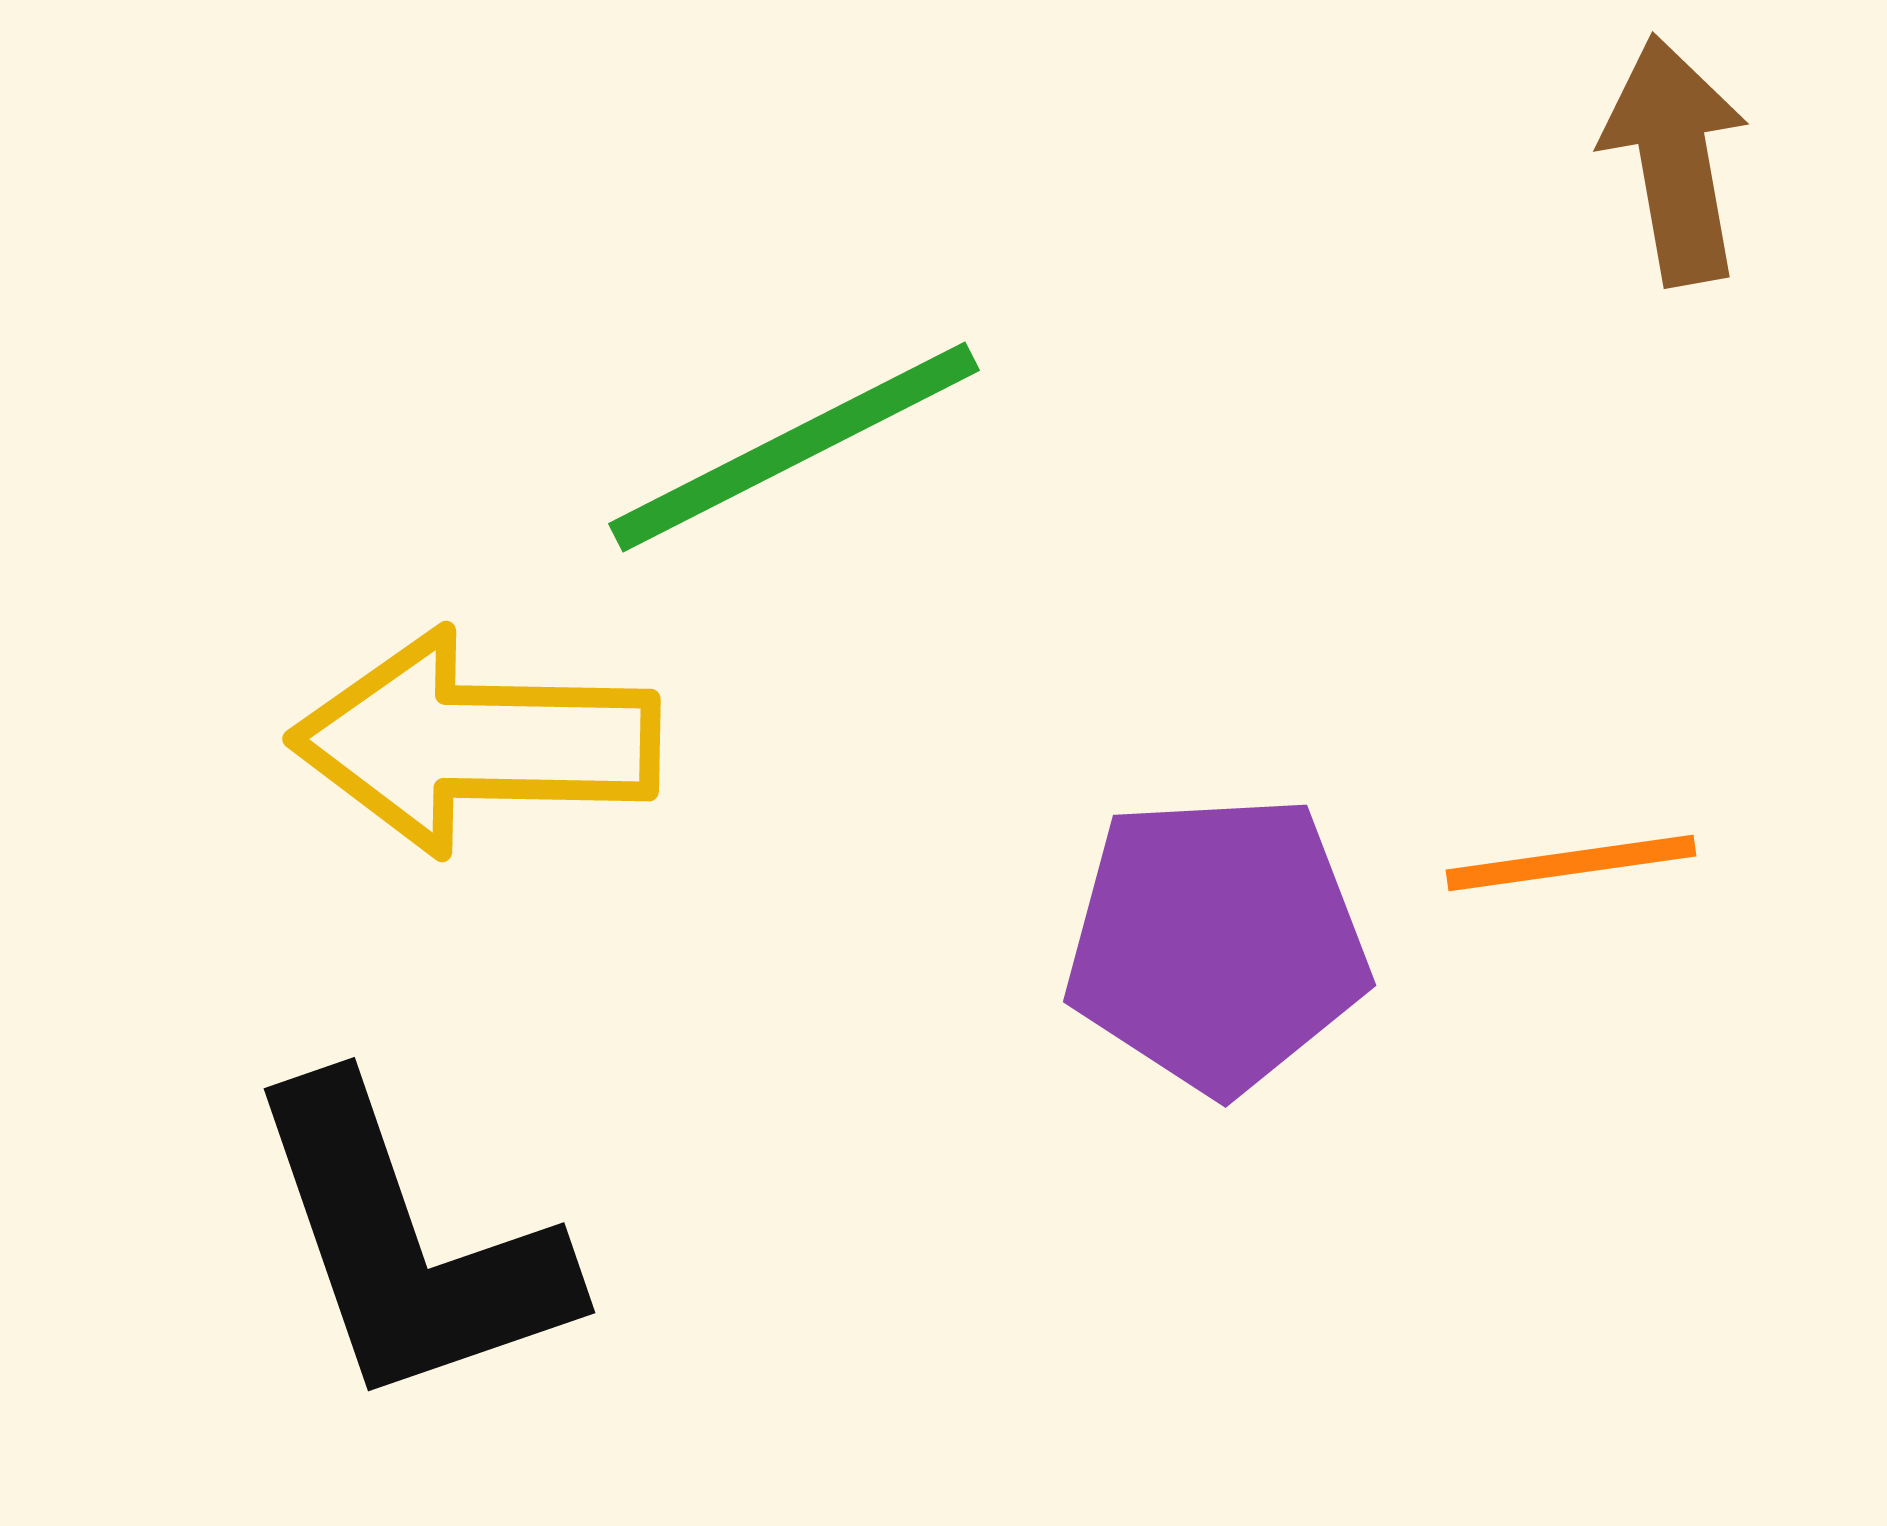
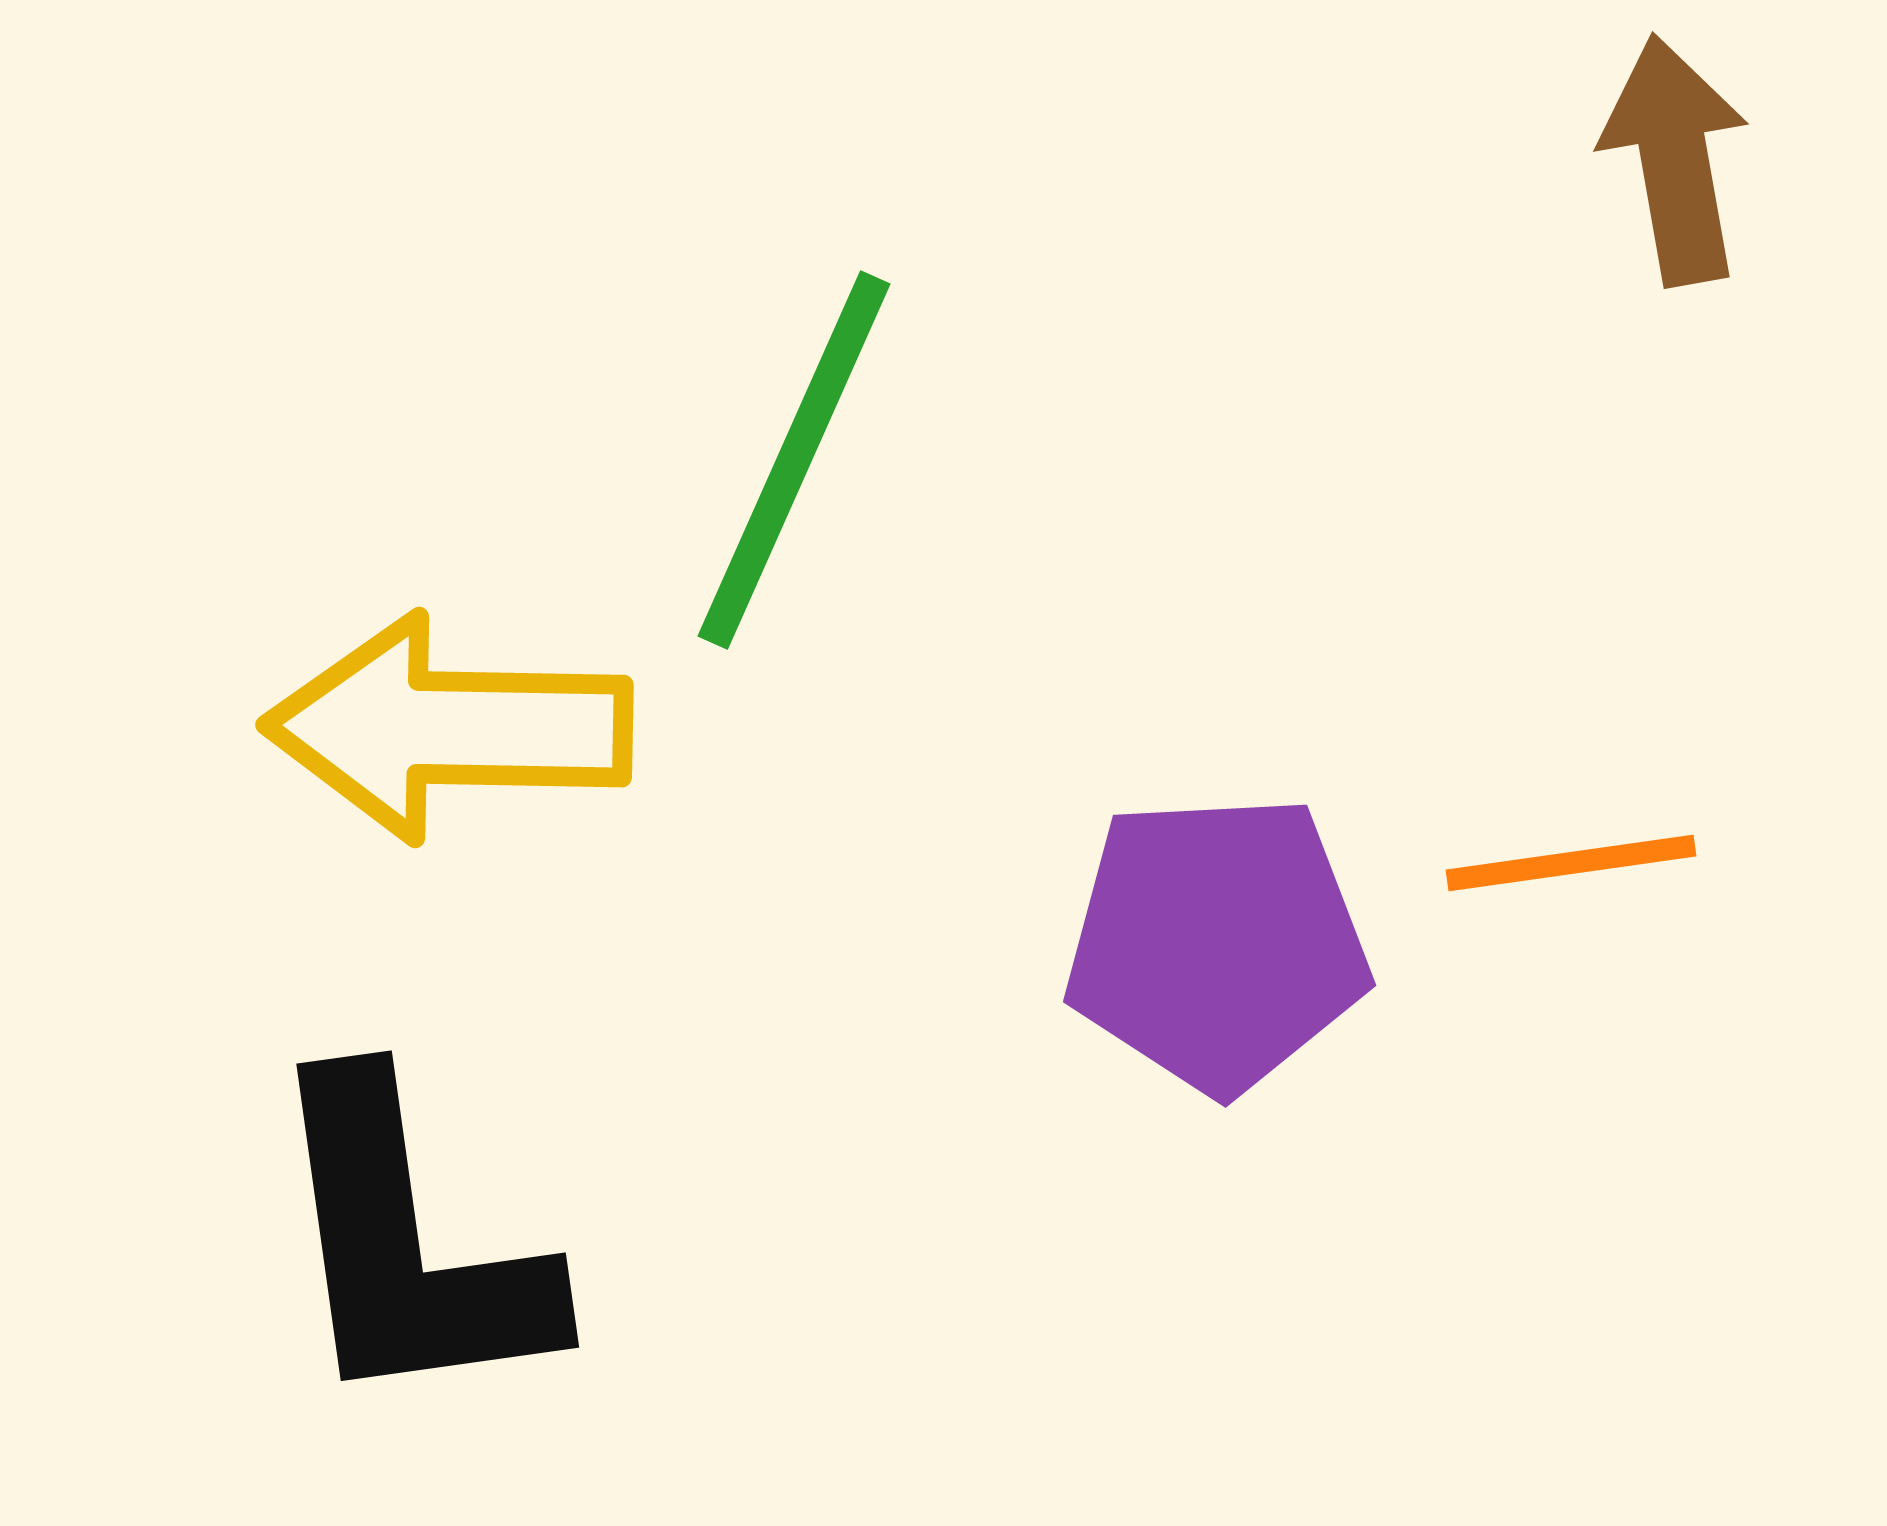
green line: moved 13 px down; rotated 39 degrees counterclockwise
yellow arrow: moved 27 px left, 14 px up
black L-shape: rotated 11 degrees clockwise
